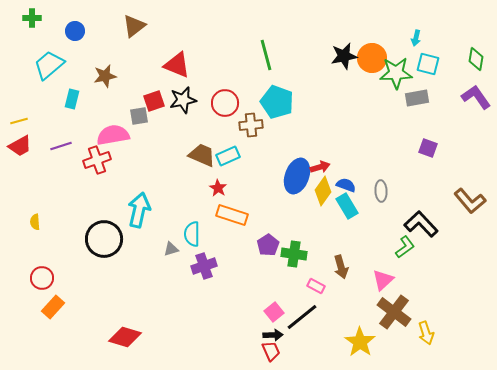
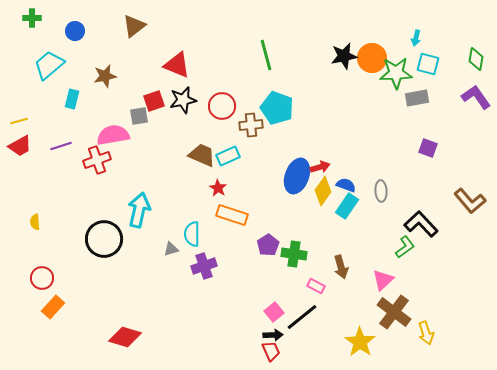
cyan pentagon at (277, 102): moved 6 px down
red circle at (225, 103): moved 3 px left, 3 px down
cyan rectangle at (347, 206): rotated 65 degrees clockwise
